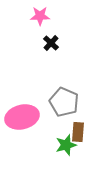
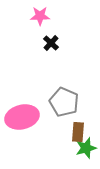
green star: moved 20 px right, 3 px down
